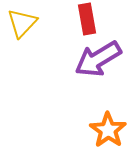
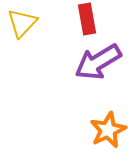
purple arrow: moved 3 px down
orange star: rotated 12 degrees clockwise
